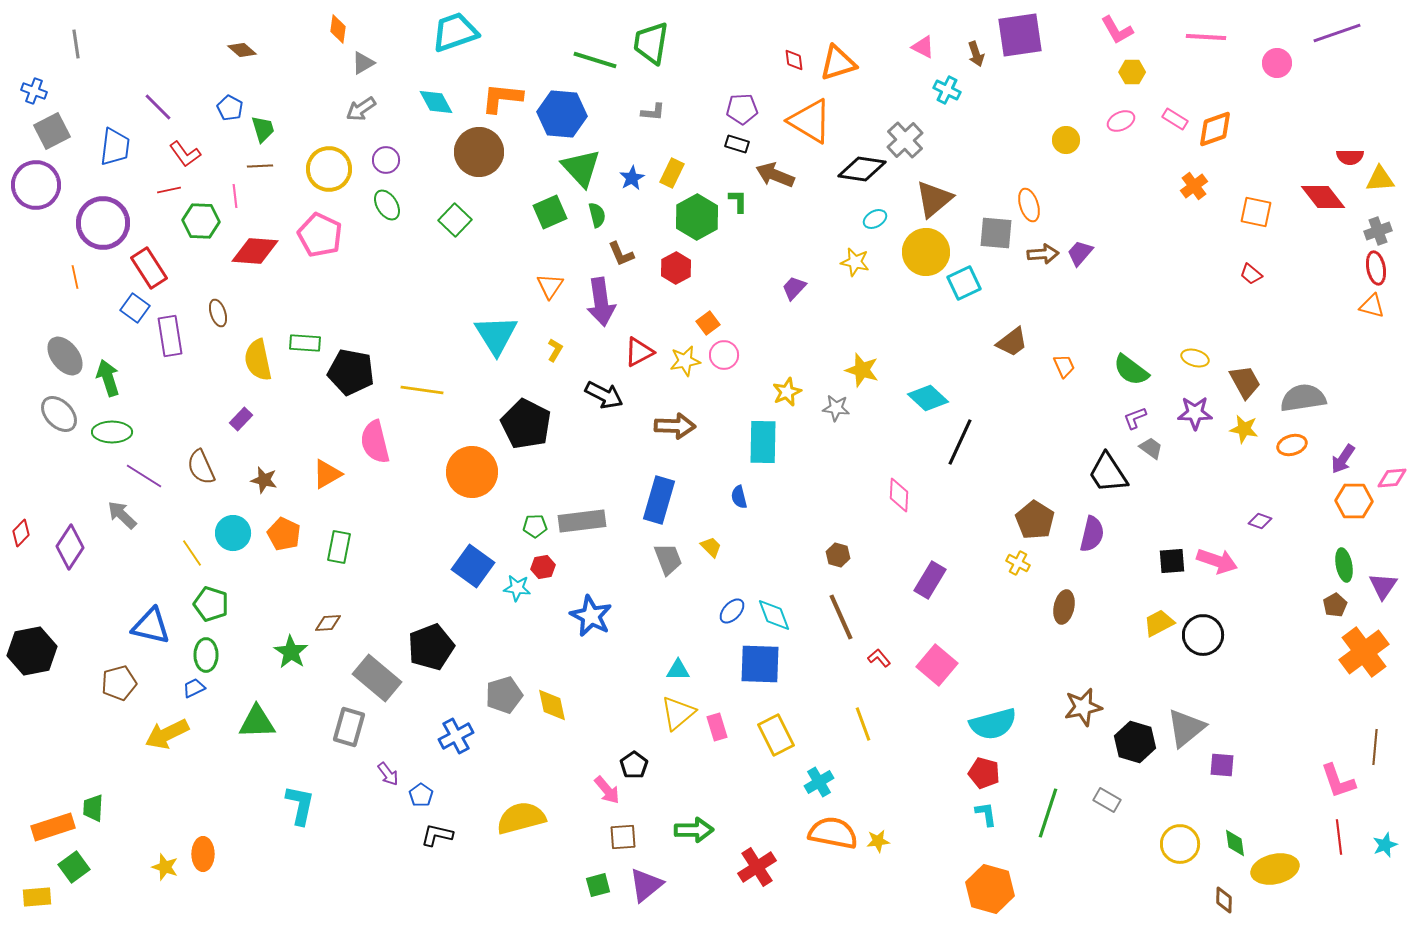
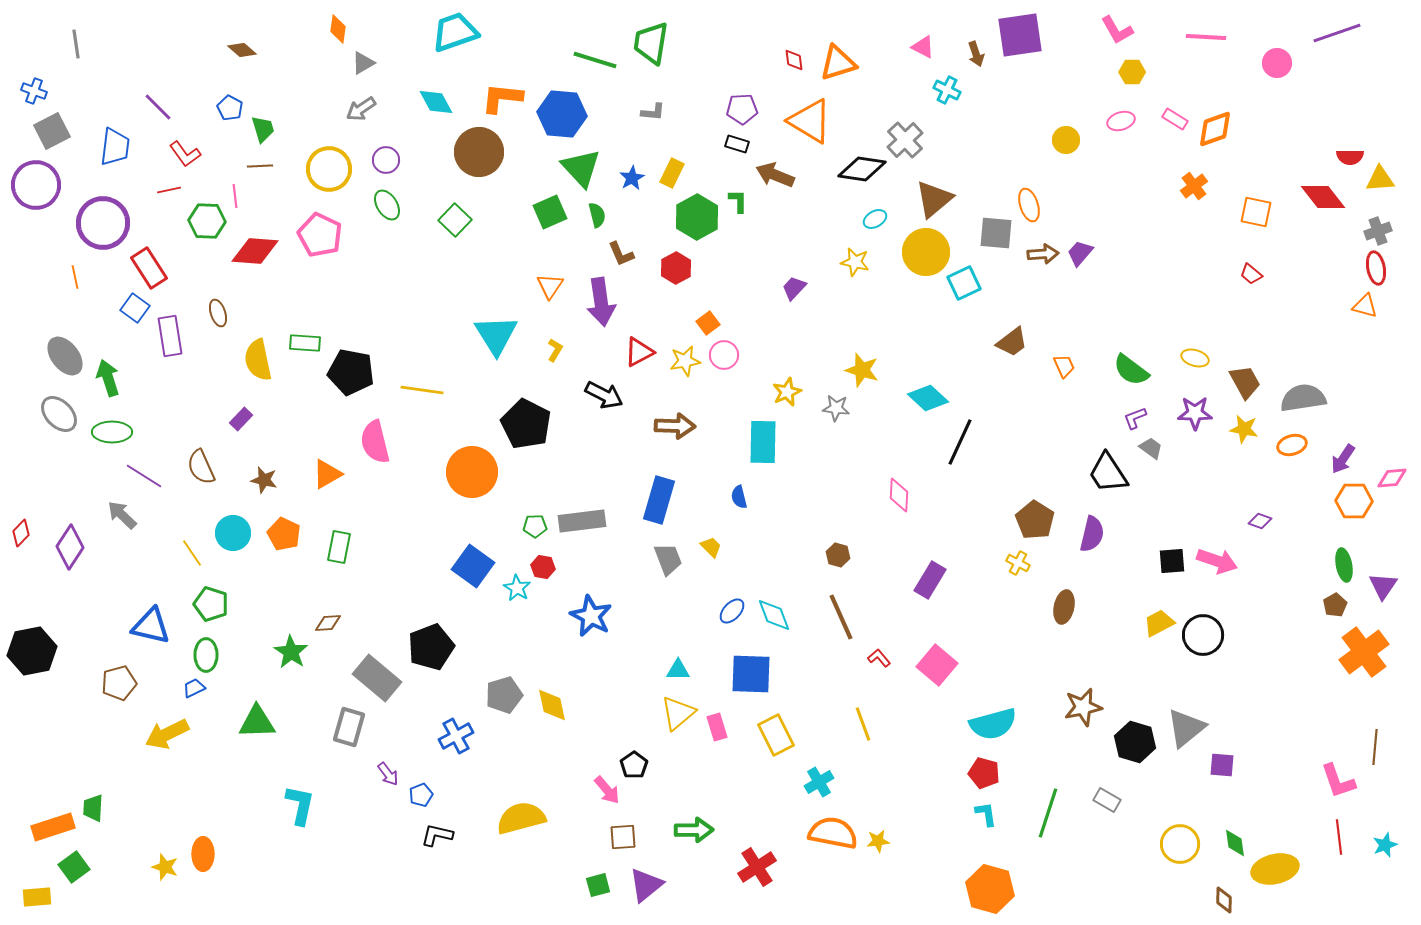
pink ellipse at (1121, 121): rotated 8 degrees clockwise
green hexagon at (201, 221): moved 6 px right
orange triangle at (1372, 306): moved 7 px left
red hexagon at (543, 567): rotated 20 degrees clockwise
cyan star at (517, 588): rotated 24 degrees clockwise
blue square at (760, 664): moved 9 px left, 10 px down
blue pentagon at (421, 795): rotated 15 degrees clockwise
